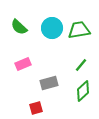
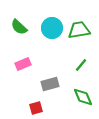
gray rectangle: moved 1 px right, 1 px down
green diamond: moved 6 px down; rotated 70 degrees counterclockwise
